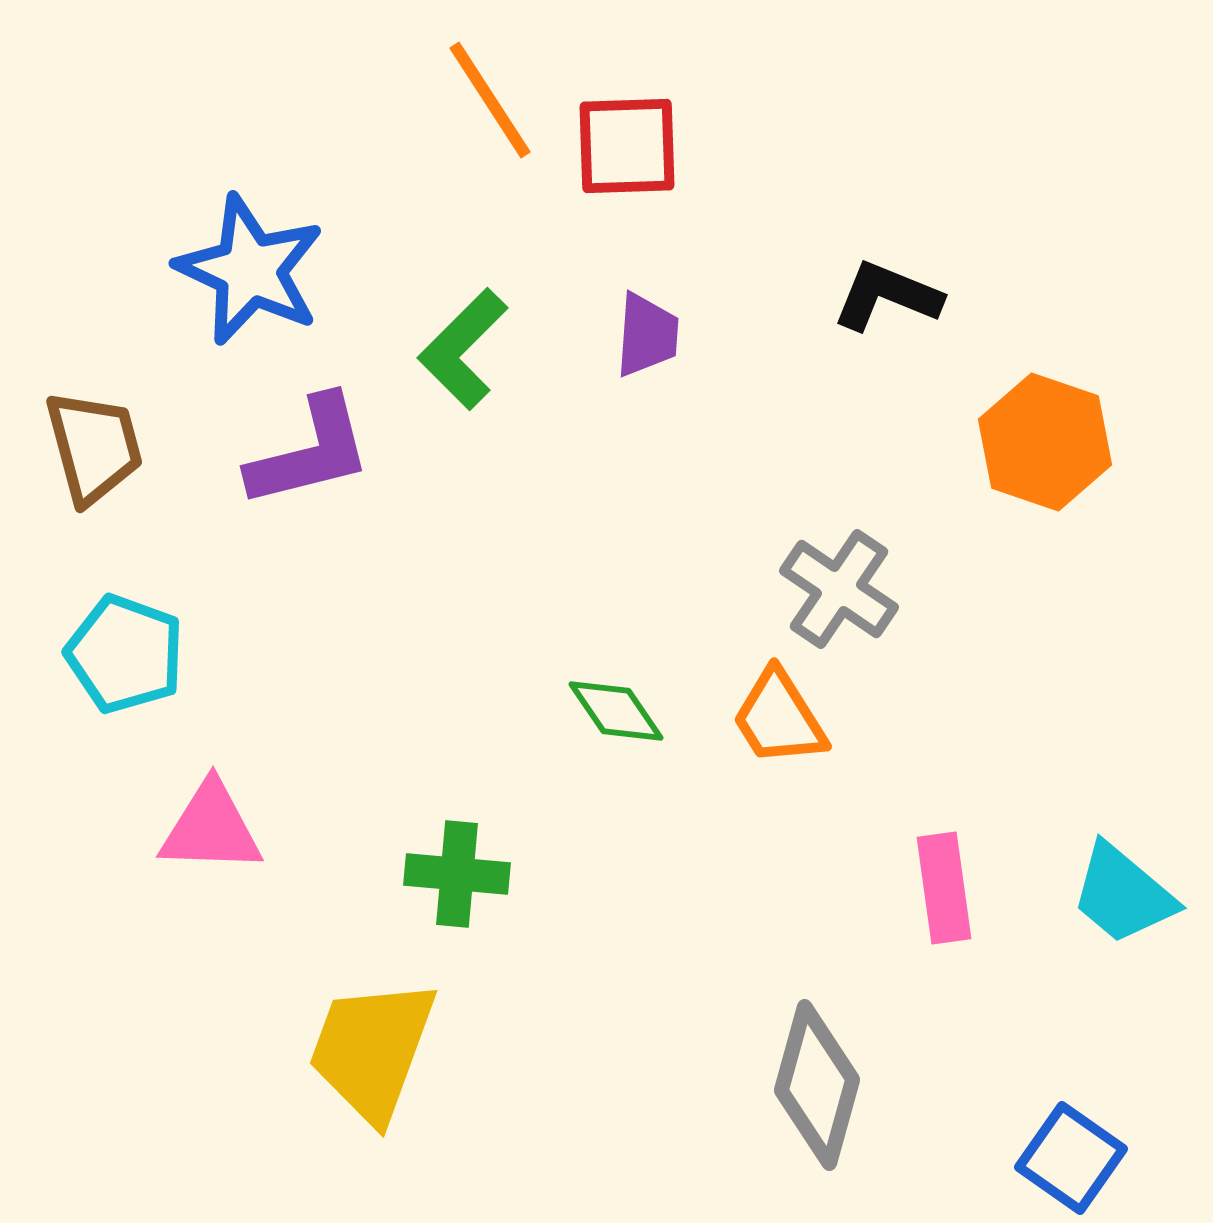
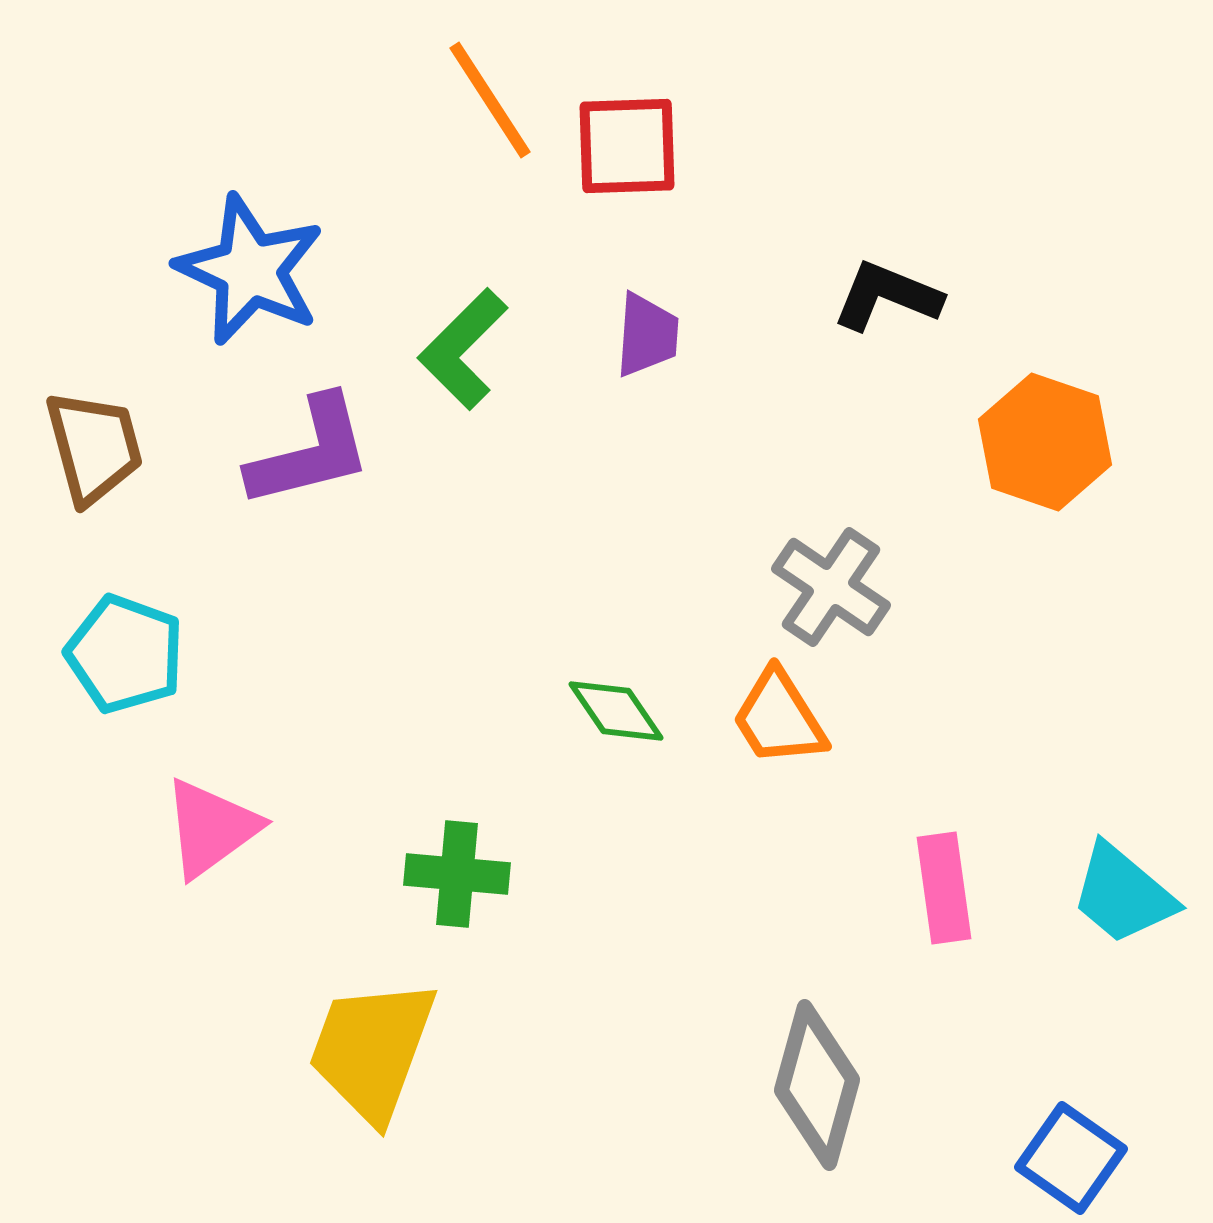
gray cross: moved 8 px left, 2 px up
pink triangle: rotated 38 degrees counterclockwise
